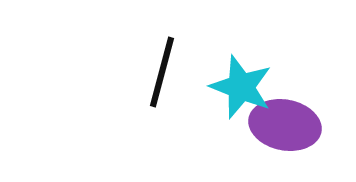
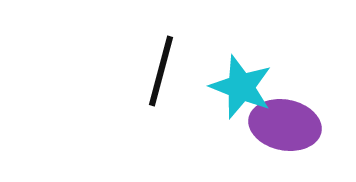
black line: moved 1 px left, 1 px up
